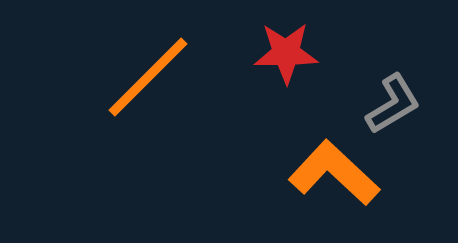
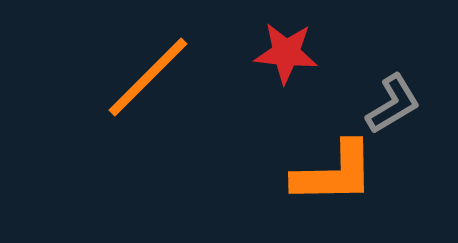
red star: rotated 6 degrees clockwise
orange L-shape: rotated 136 degrees clockwise
